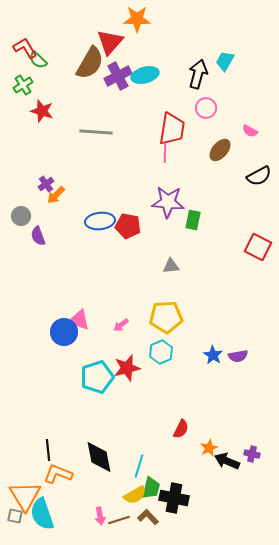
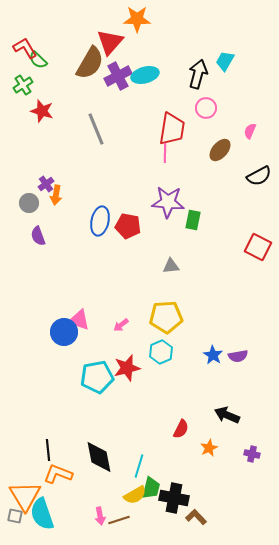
pink semicircle at (250, 131): rotated 84 degrees clockwise
gray line at (96, 132): moved 3 px up; rotated 64 degrees clockwise
orange arrow at (56, 195): rotated 36 degrees counterclockwise
gray circle at (21, 216): moved 8 px right, 13 px up
blue ellipse at (100, 221): rotated 72 degrees counterclockwise
cyan pentagon at (97, 377): rotated 8 degrees clockwise
black arrow at (227, 461): moved 46 px up
brown L-shape at (148, 517): moved 48 px right
